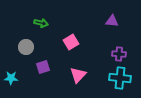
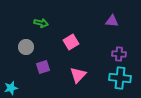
cyan star: moved 10 px down; rotated 16 degrees counterclockwise
